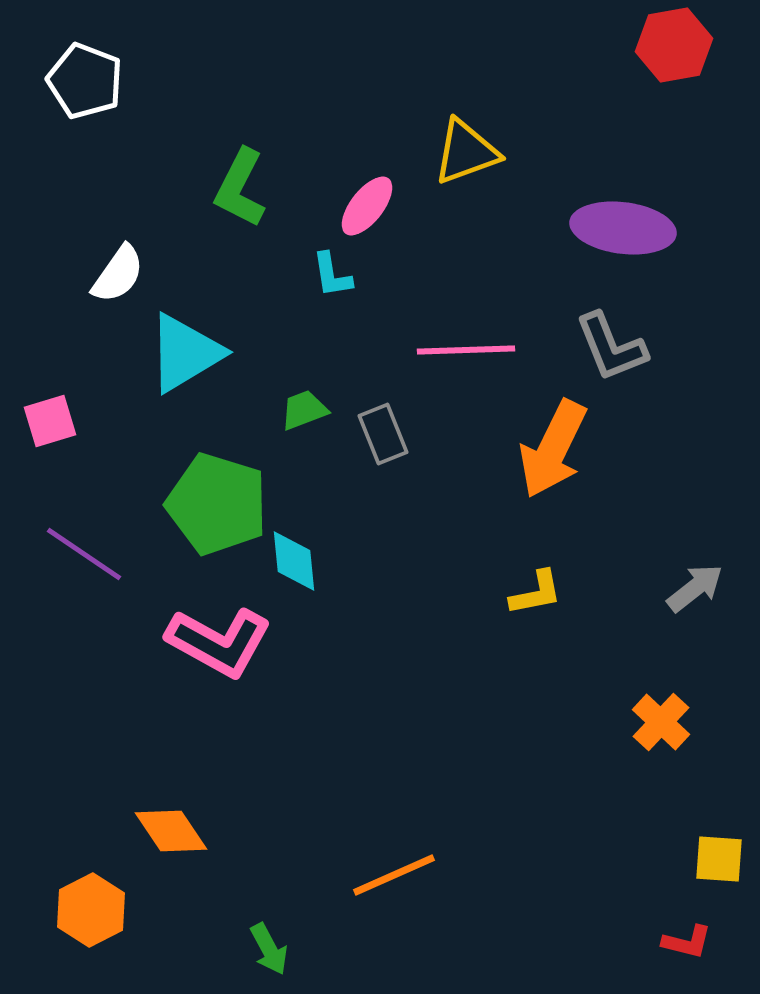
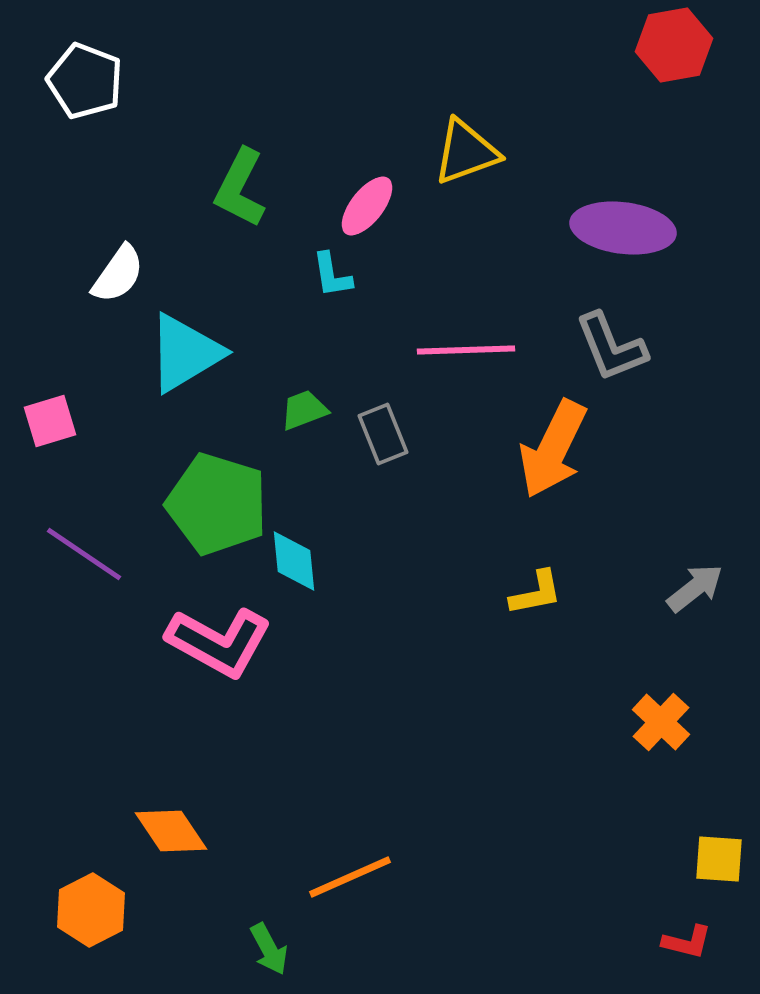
orange line: moved 44 px left, 2 px down
